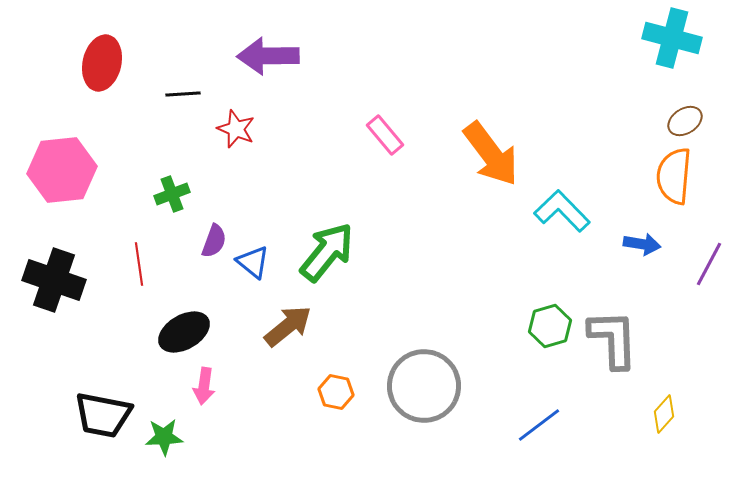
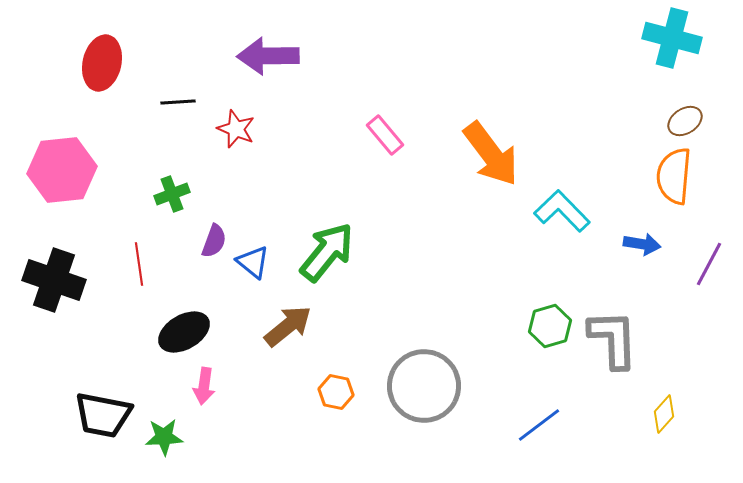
black line: moved 5 px left, 8 px down
